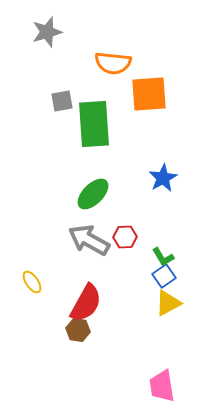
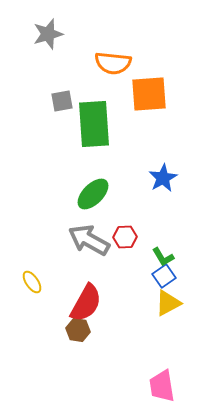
gray star: moved 1 px right, 2 px down
